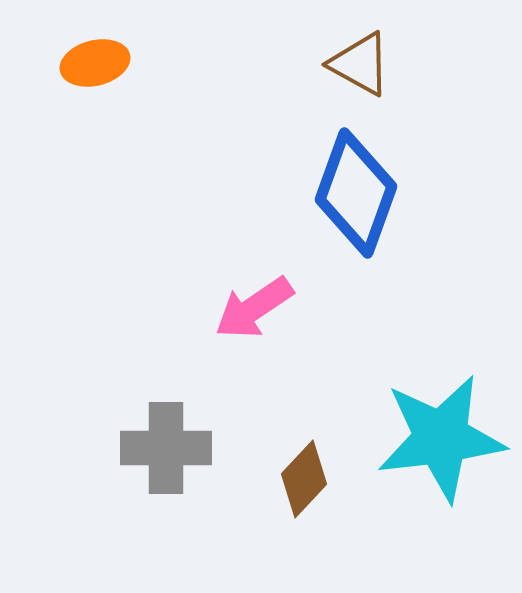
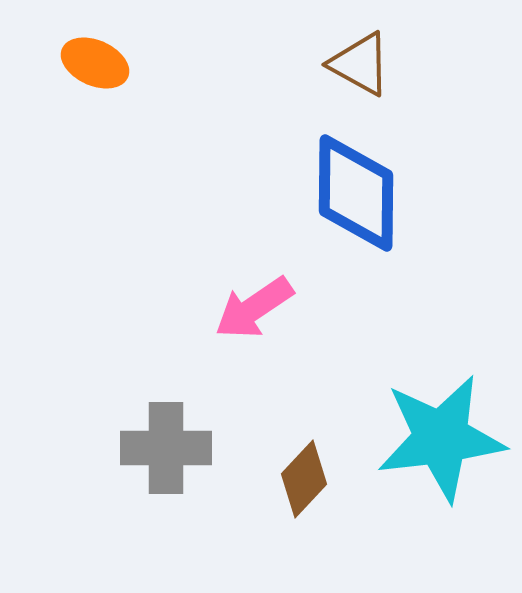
orange ellipse: rotated 38 degrees clockwise
blue diamond: rotated 19 degrees counterclockwise
